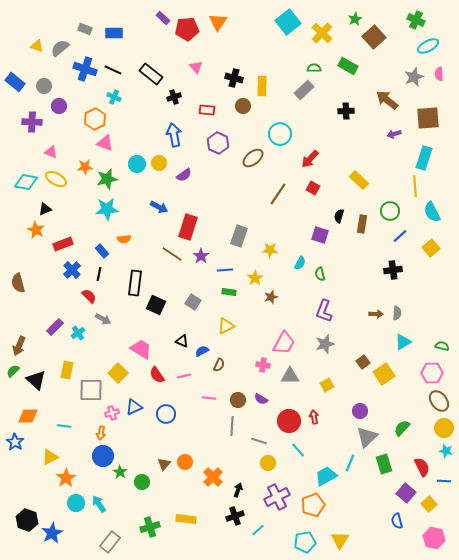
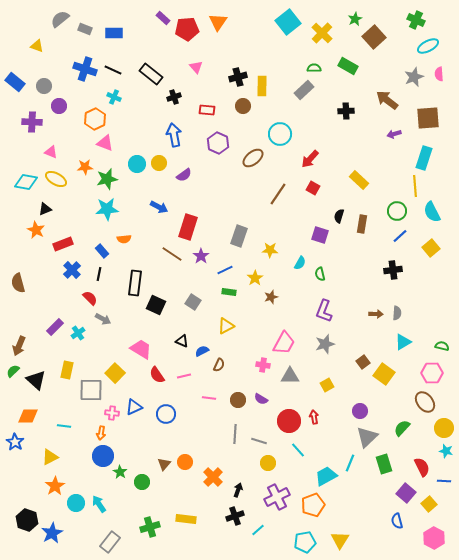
gray semicircle at (60, 48): moved 29 px up
black cross at (234, 78): moved 4 px right, 1 px up; rotated 30 degrees counterclockwise
green circle at (390, 211): moved 7 px right
blue line at (225, 270): rotated 21 degrees counterclockwise
red semicircle at (89, 296): moved 1 px right, 2 px down
yellow square at (118, 373): moved 3 px left
yellow square at (384, 374): rotated 20 degrees counterclockwise
brown ellipse at (439, 401): moved 14 px left, 1 px down
pink cross at (112, 413): rotated 24 degrees clockwise
gray line at (232, 426): moved 3 px right, 8 px down
orange star at (66, 478): moved 11 px left, 8 px down
pink hexagon at (434, 538): rotated 15 degrees clockwise
